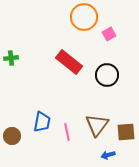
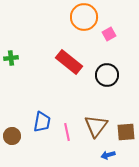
brown triangle: moved 1 px left, 1 px down
